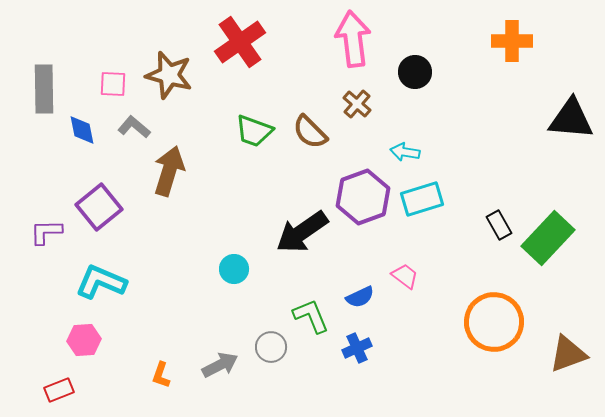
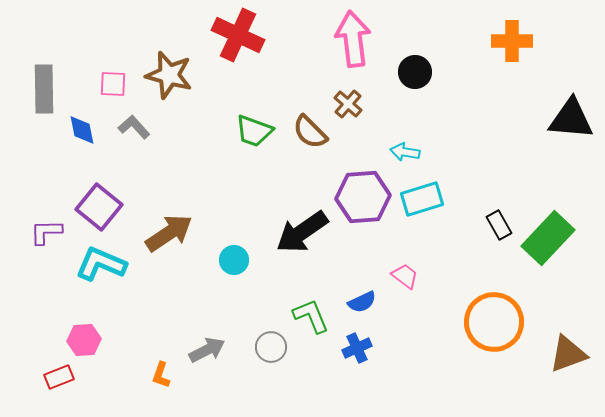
red cross: moved 2 px left, 7 px up; rotated 30 degrees counterclockwise
brown cross: moved 9 px left
gray L-shape: rotated 8 degrees clockwise
brown arrow: moved 62 px down; rotated 39 degrees clockwise
purple hexagon: rotated 16 degrees clockwise
purple square: rotated 12 degrees counterclockwise
cyan circle: moved 9 px up
cyan L-shape: moved 18 px up
blue semicircle: moved 2 px right, 5 px down
gray arrow: moved 13 px left, 15 px up
red rectangle: moved 13 px up
